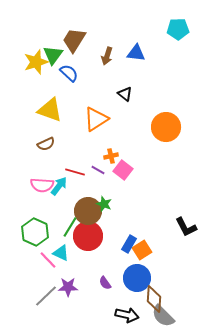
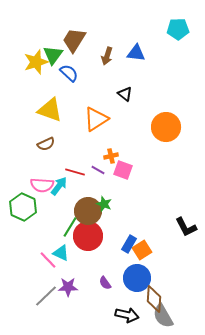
pink square: rotated 18 degrees counterclockwise
green hexagon: moved 12 px left, 25 px up
gray semicircle: rotated 15 degrees clockwise
